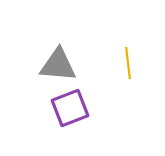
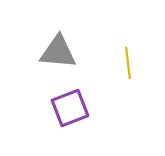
gray triangle: moved 13 px up
